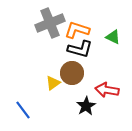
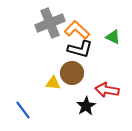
orange L-shape: rotated 25 degrees clockwise
yellow triangle: rotated 42 degrees clockwise
